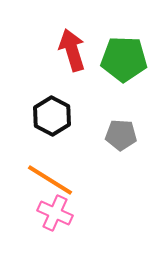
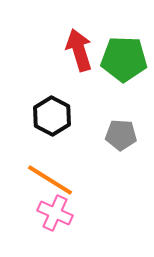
red arrow: moved 7 px right
